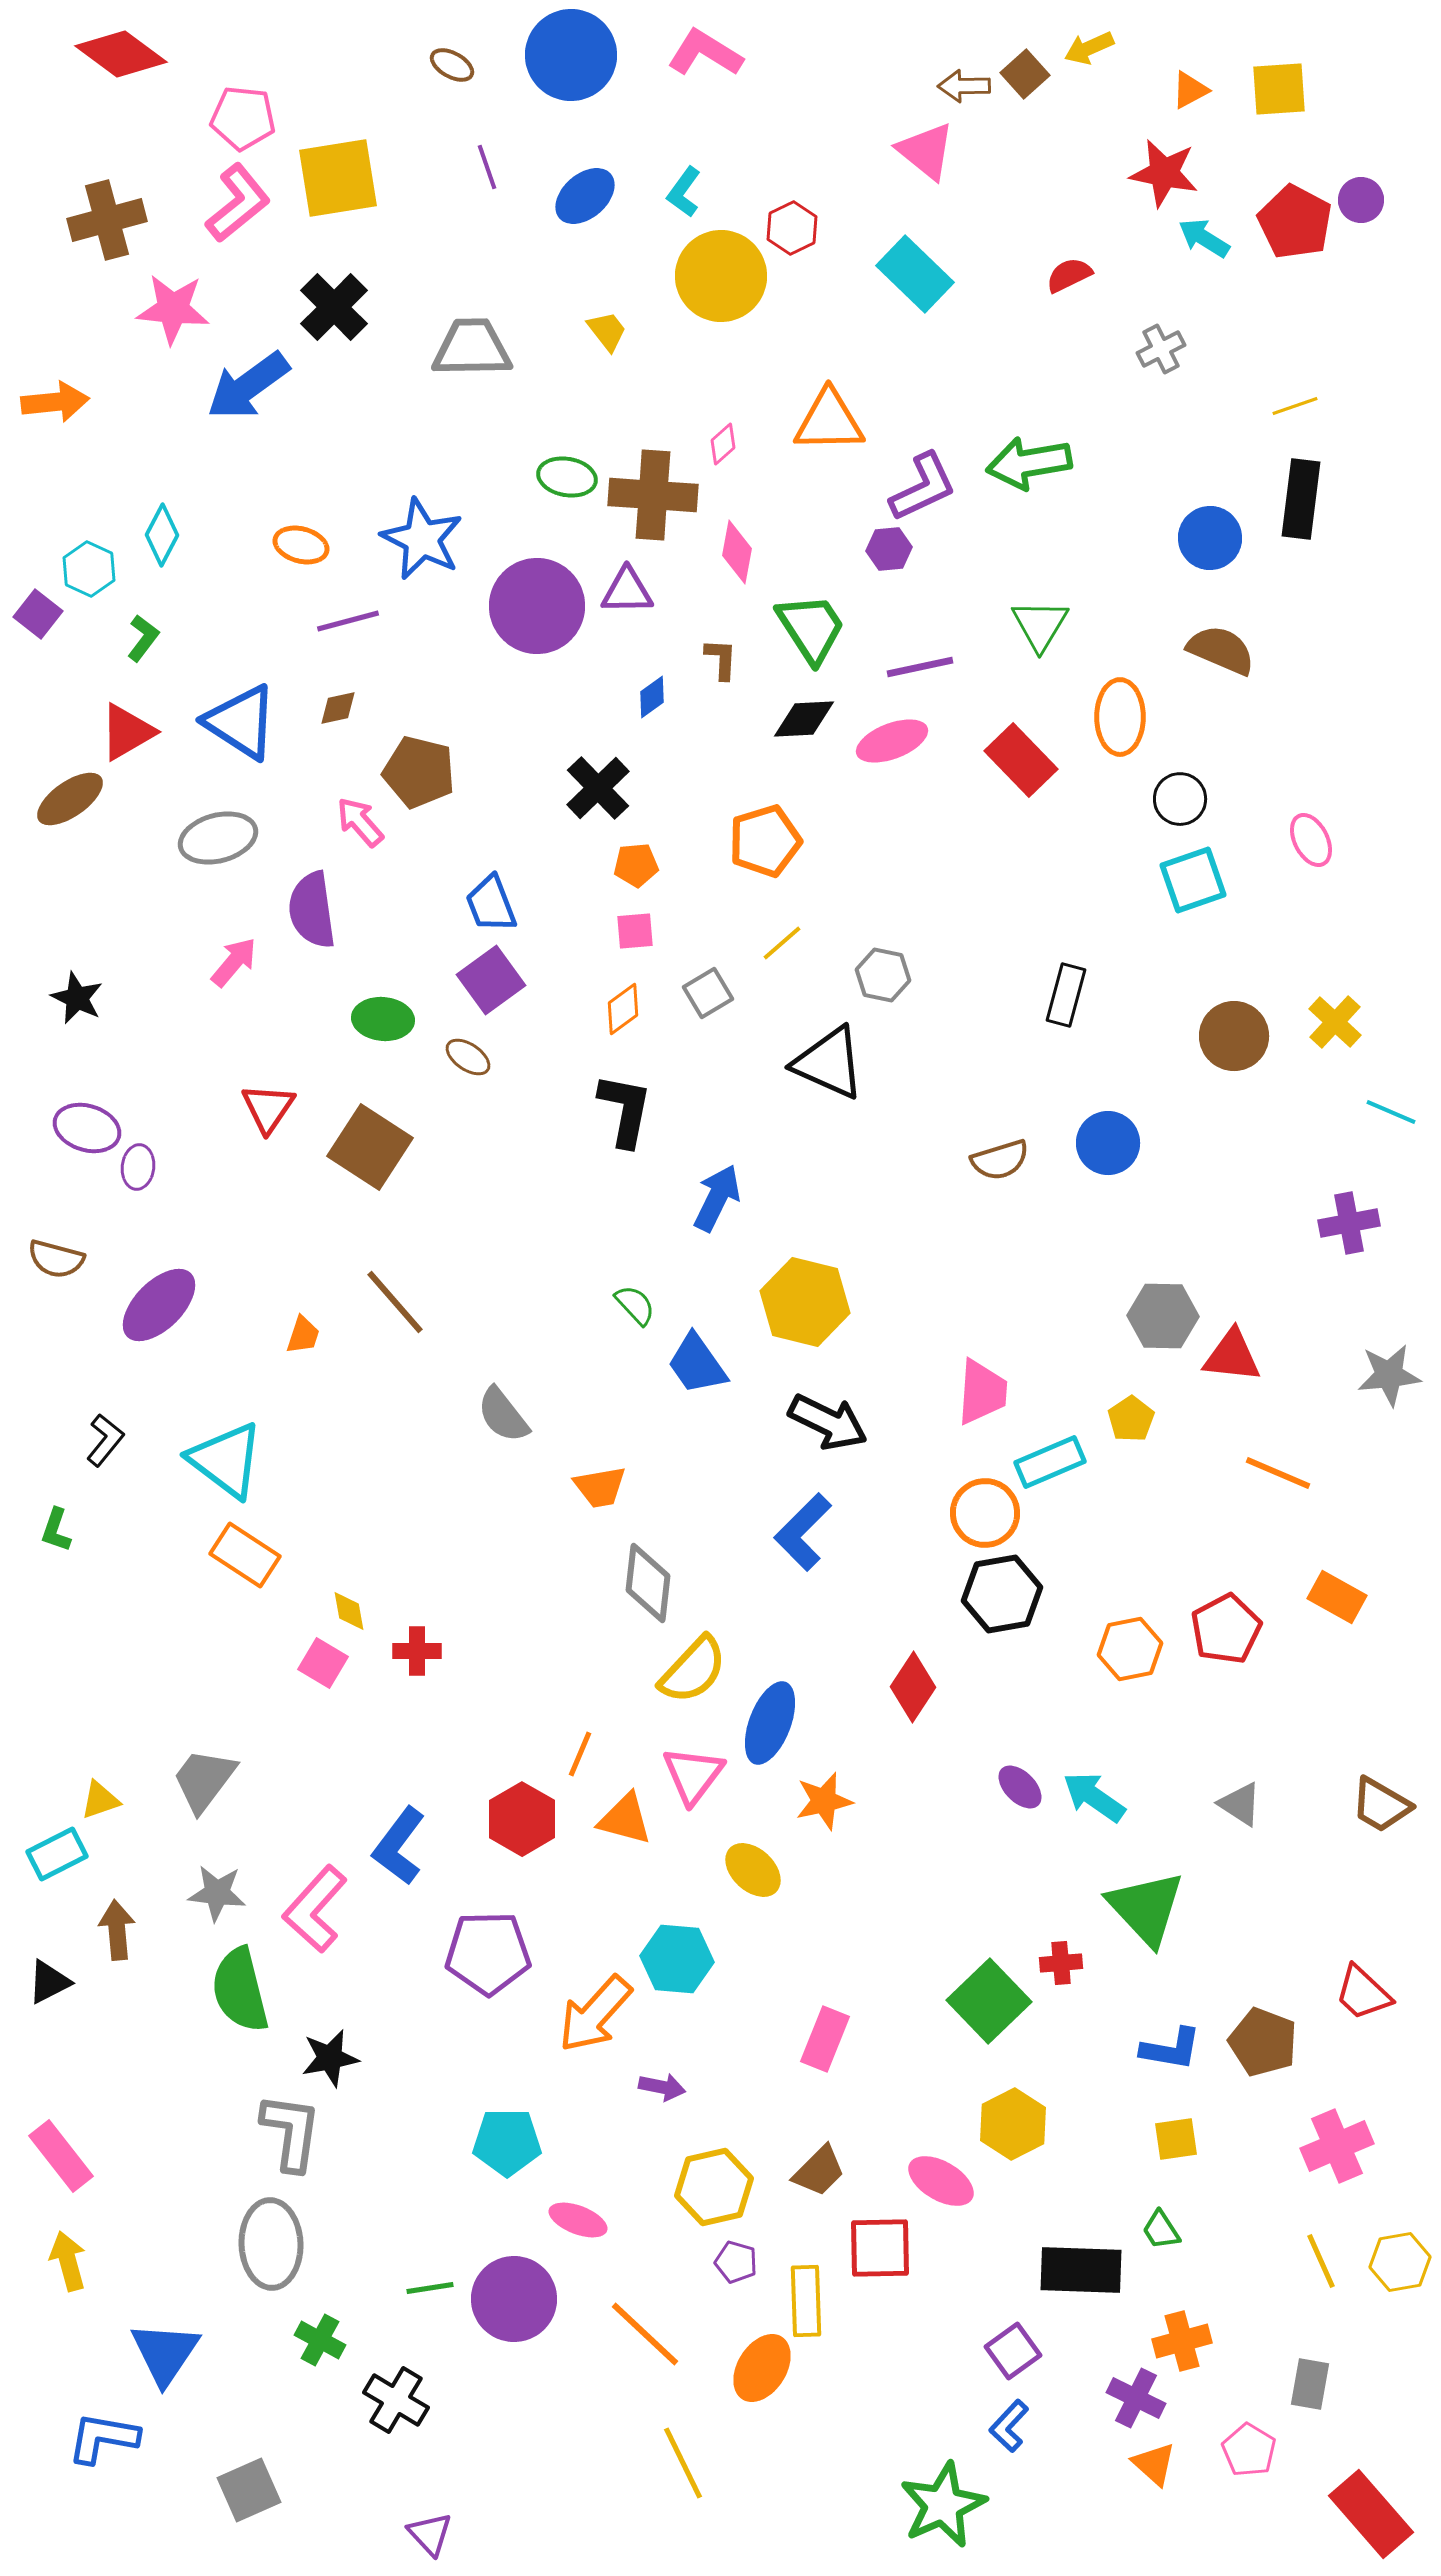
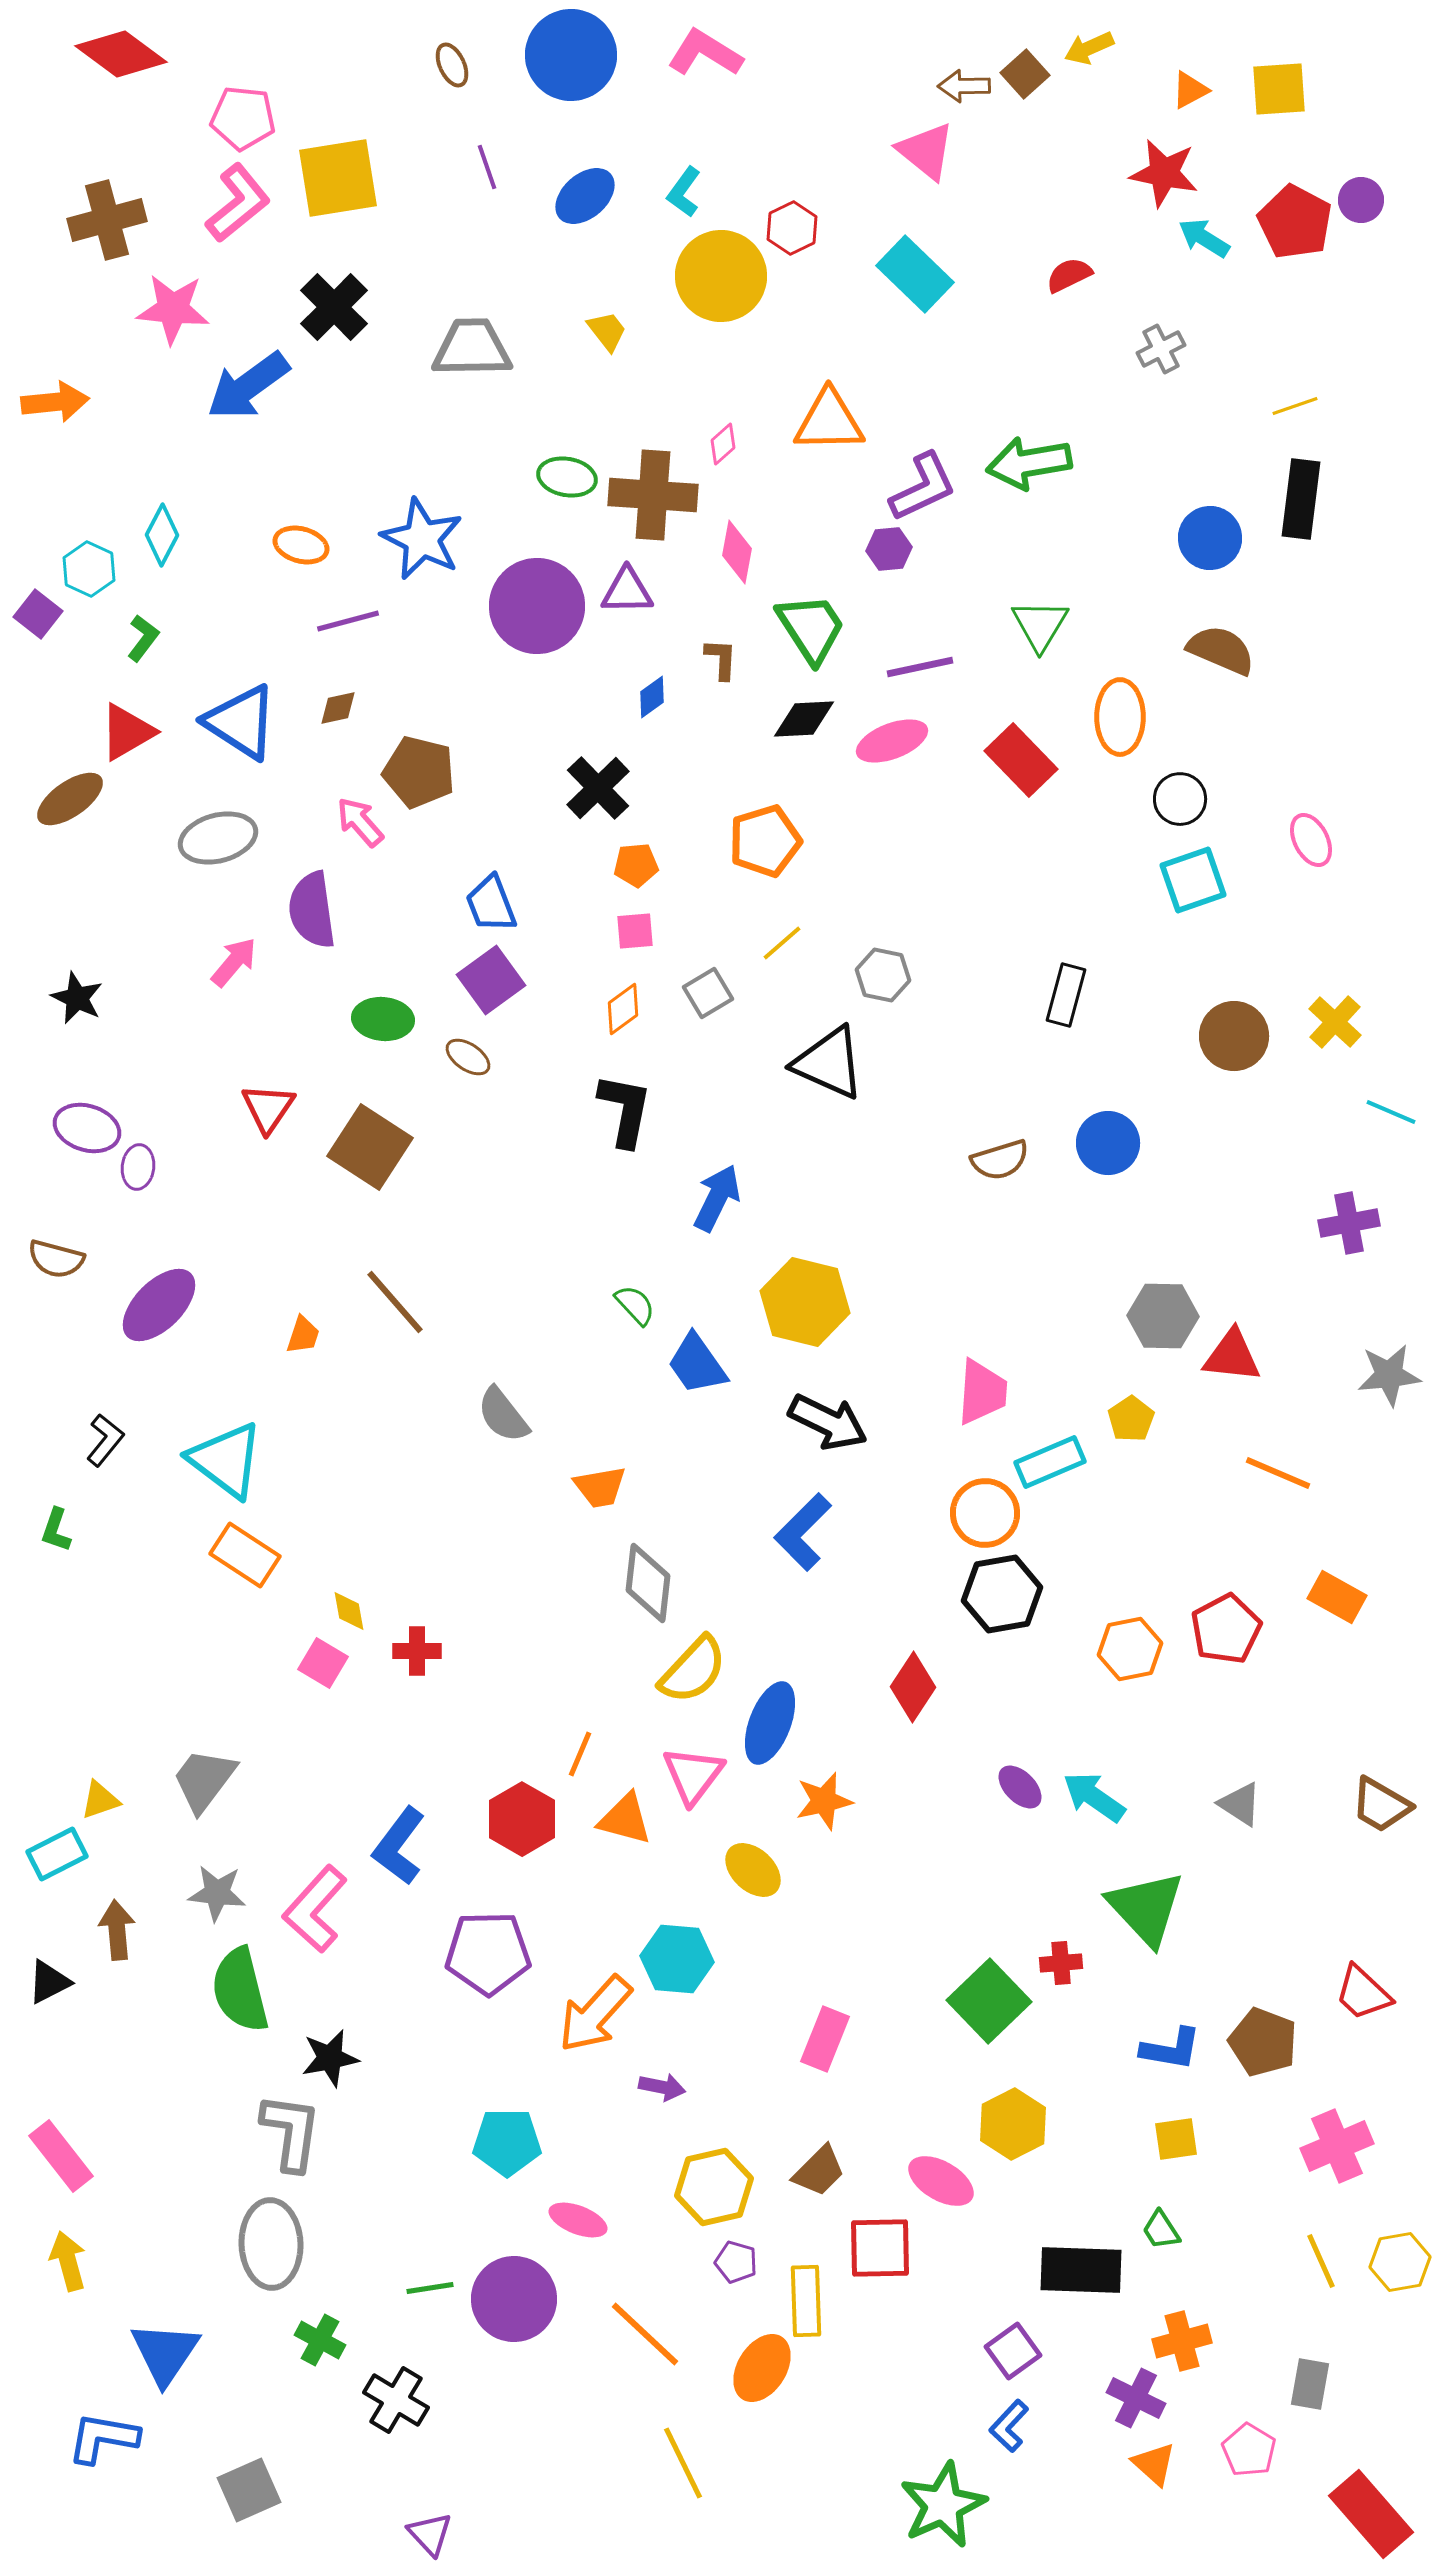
brown ellipse at (452, 65): rotated 36 degrees clockwise
